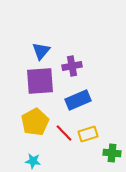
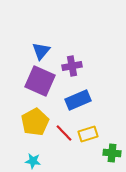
purple square: rotated 28 degrees clockwise
